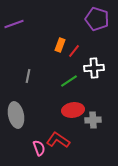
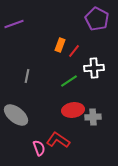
purple pentagon: rotated 10 degrees clockwise
gray line: moved 1 px left
gray ellipse: rotated 40 degrees counterclockwise
gray cross: moved 3 px up
